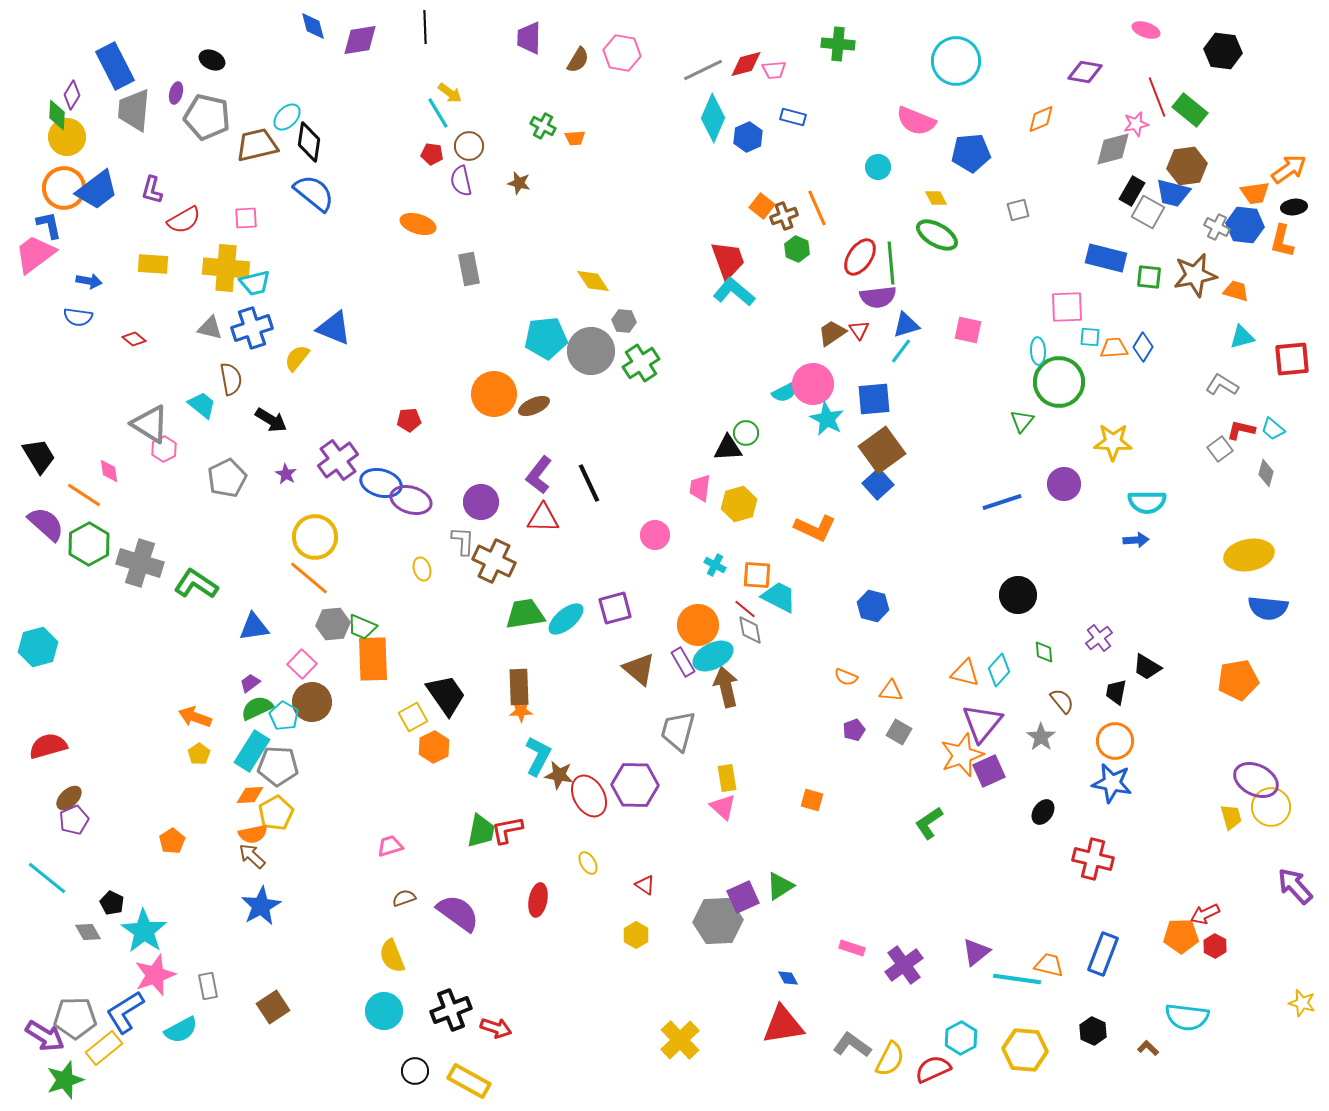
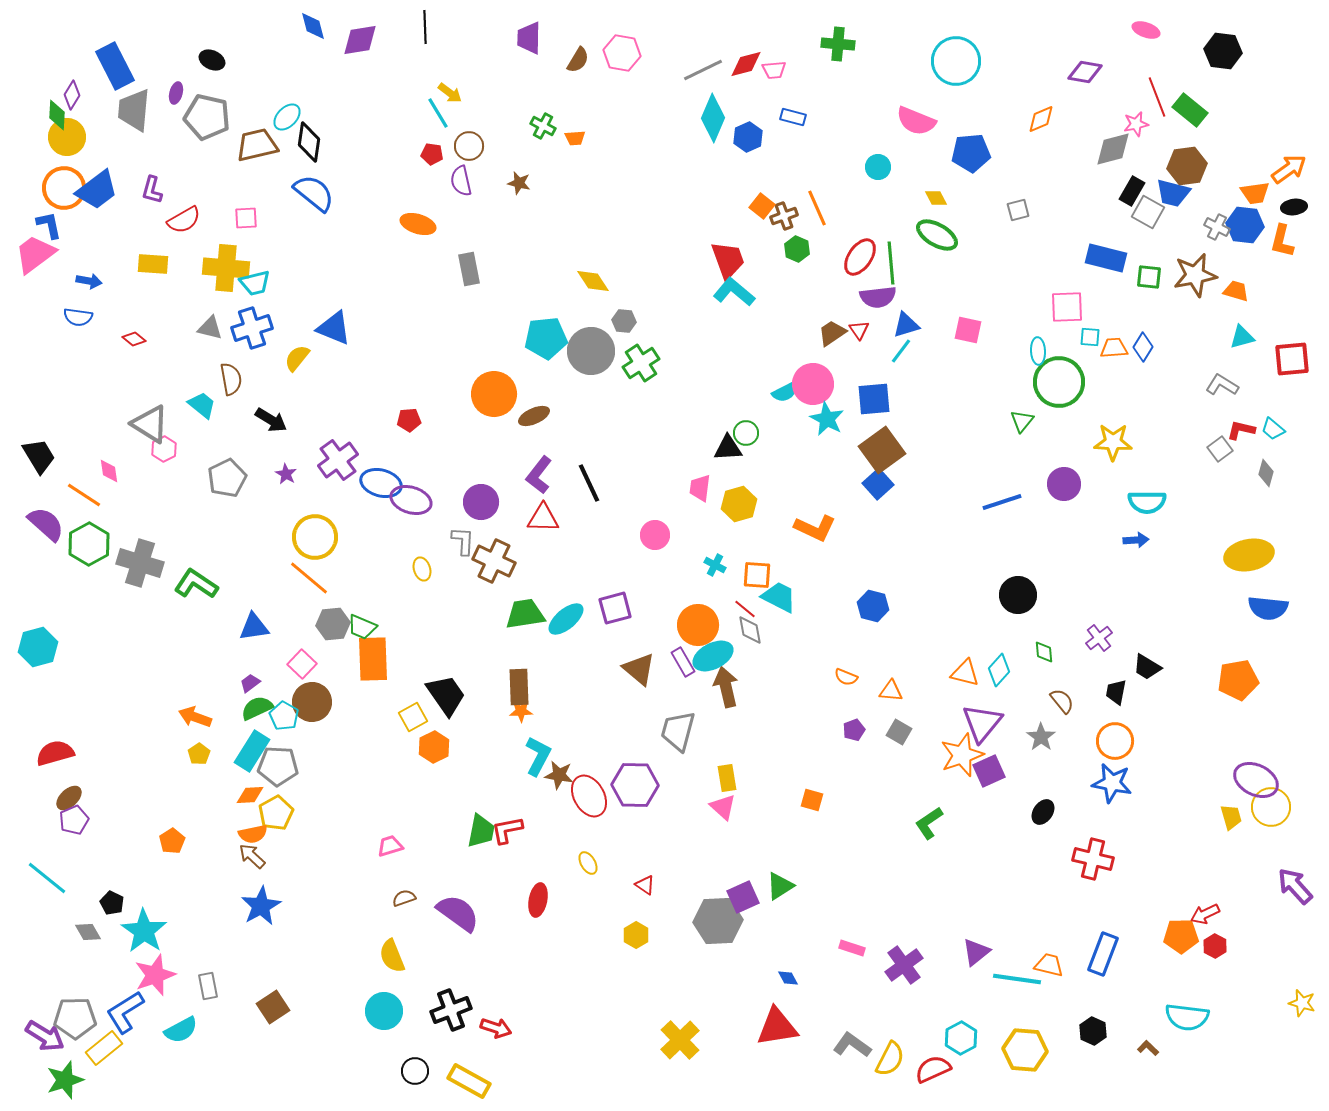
brown ellipse at (534, 406): moved 10 px down
red semicircle at (48, 746): moved 7 px right, 7 px down
red triangle at (783, 1025): moved 6 px left, 2 px down
